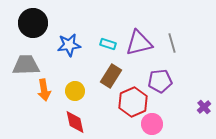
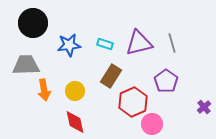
cyan rectangle: moved 3 px left
purple pentagon: moved 6 px right; rotated 30 degrees counterclockwise
